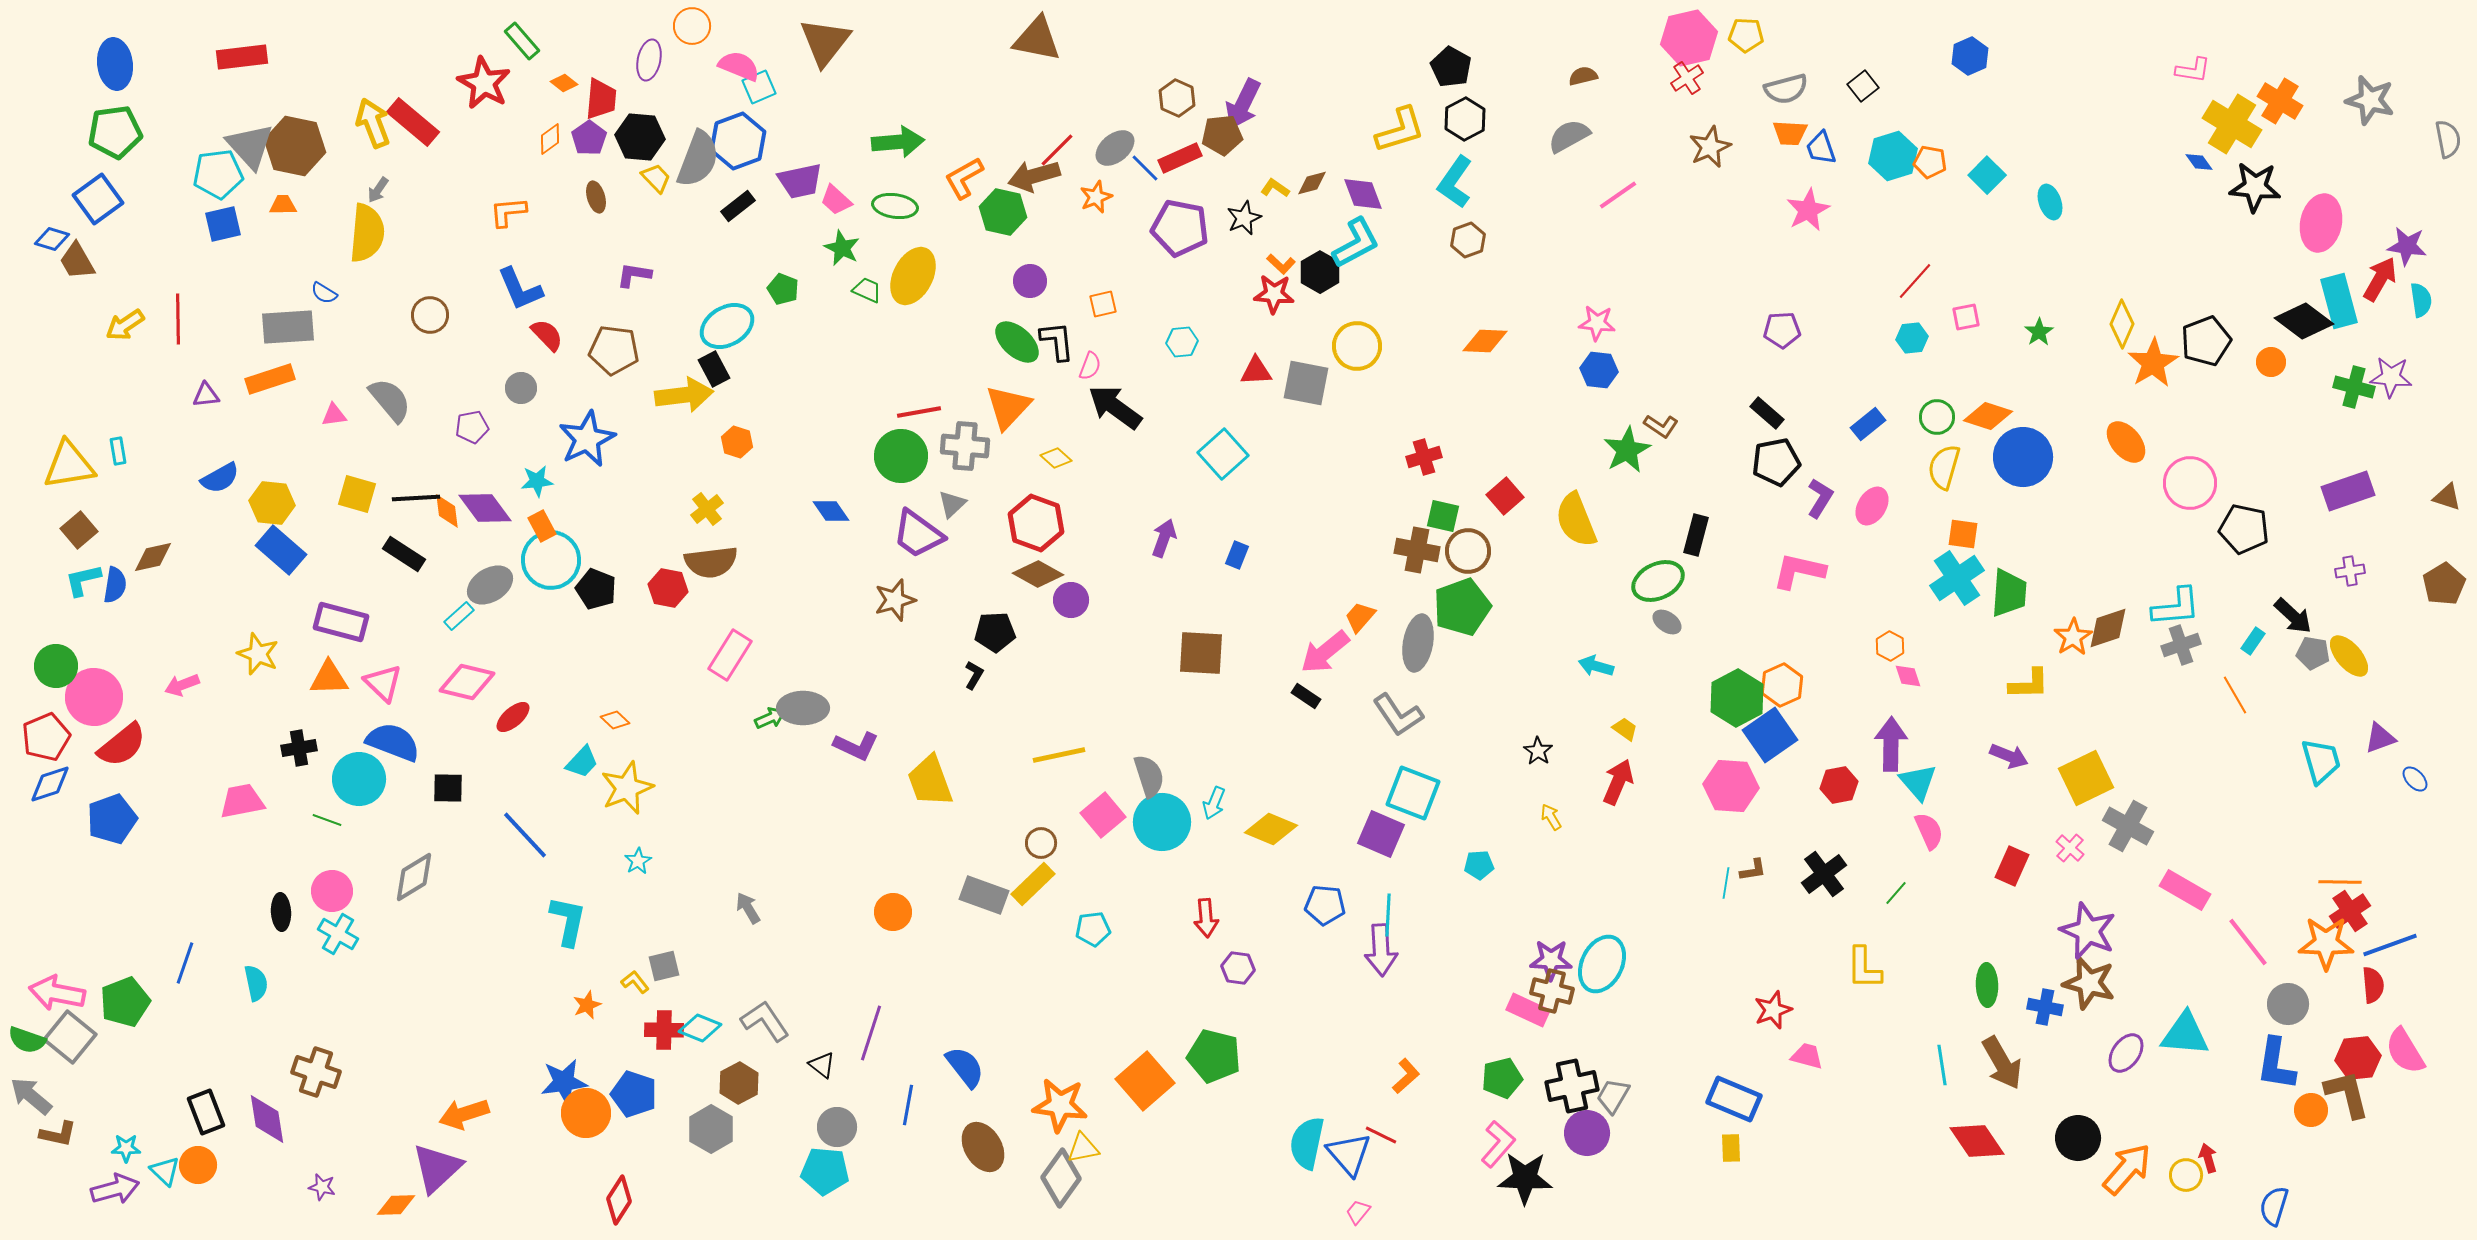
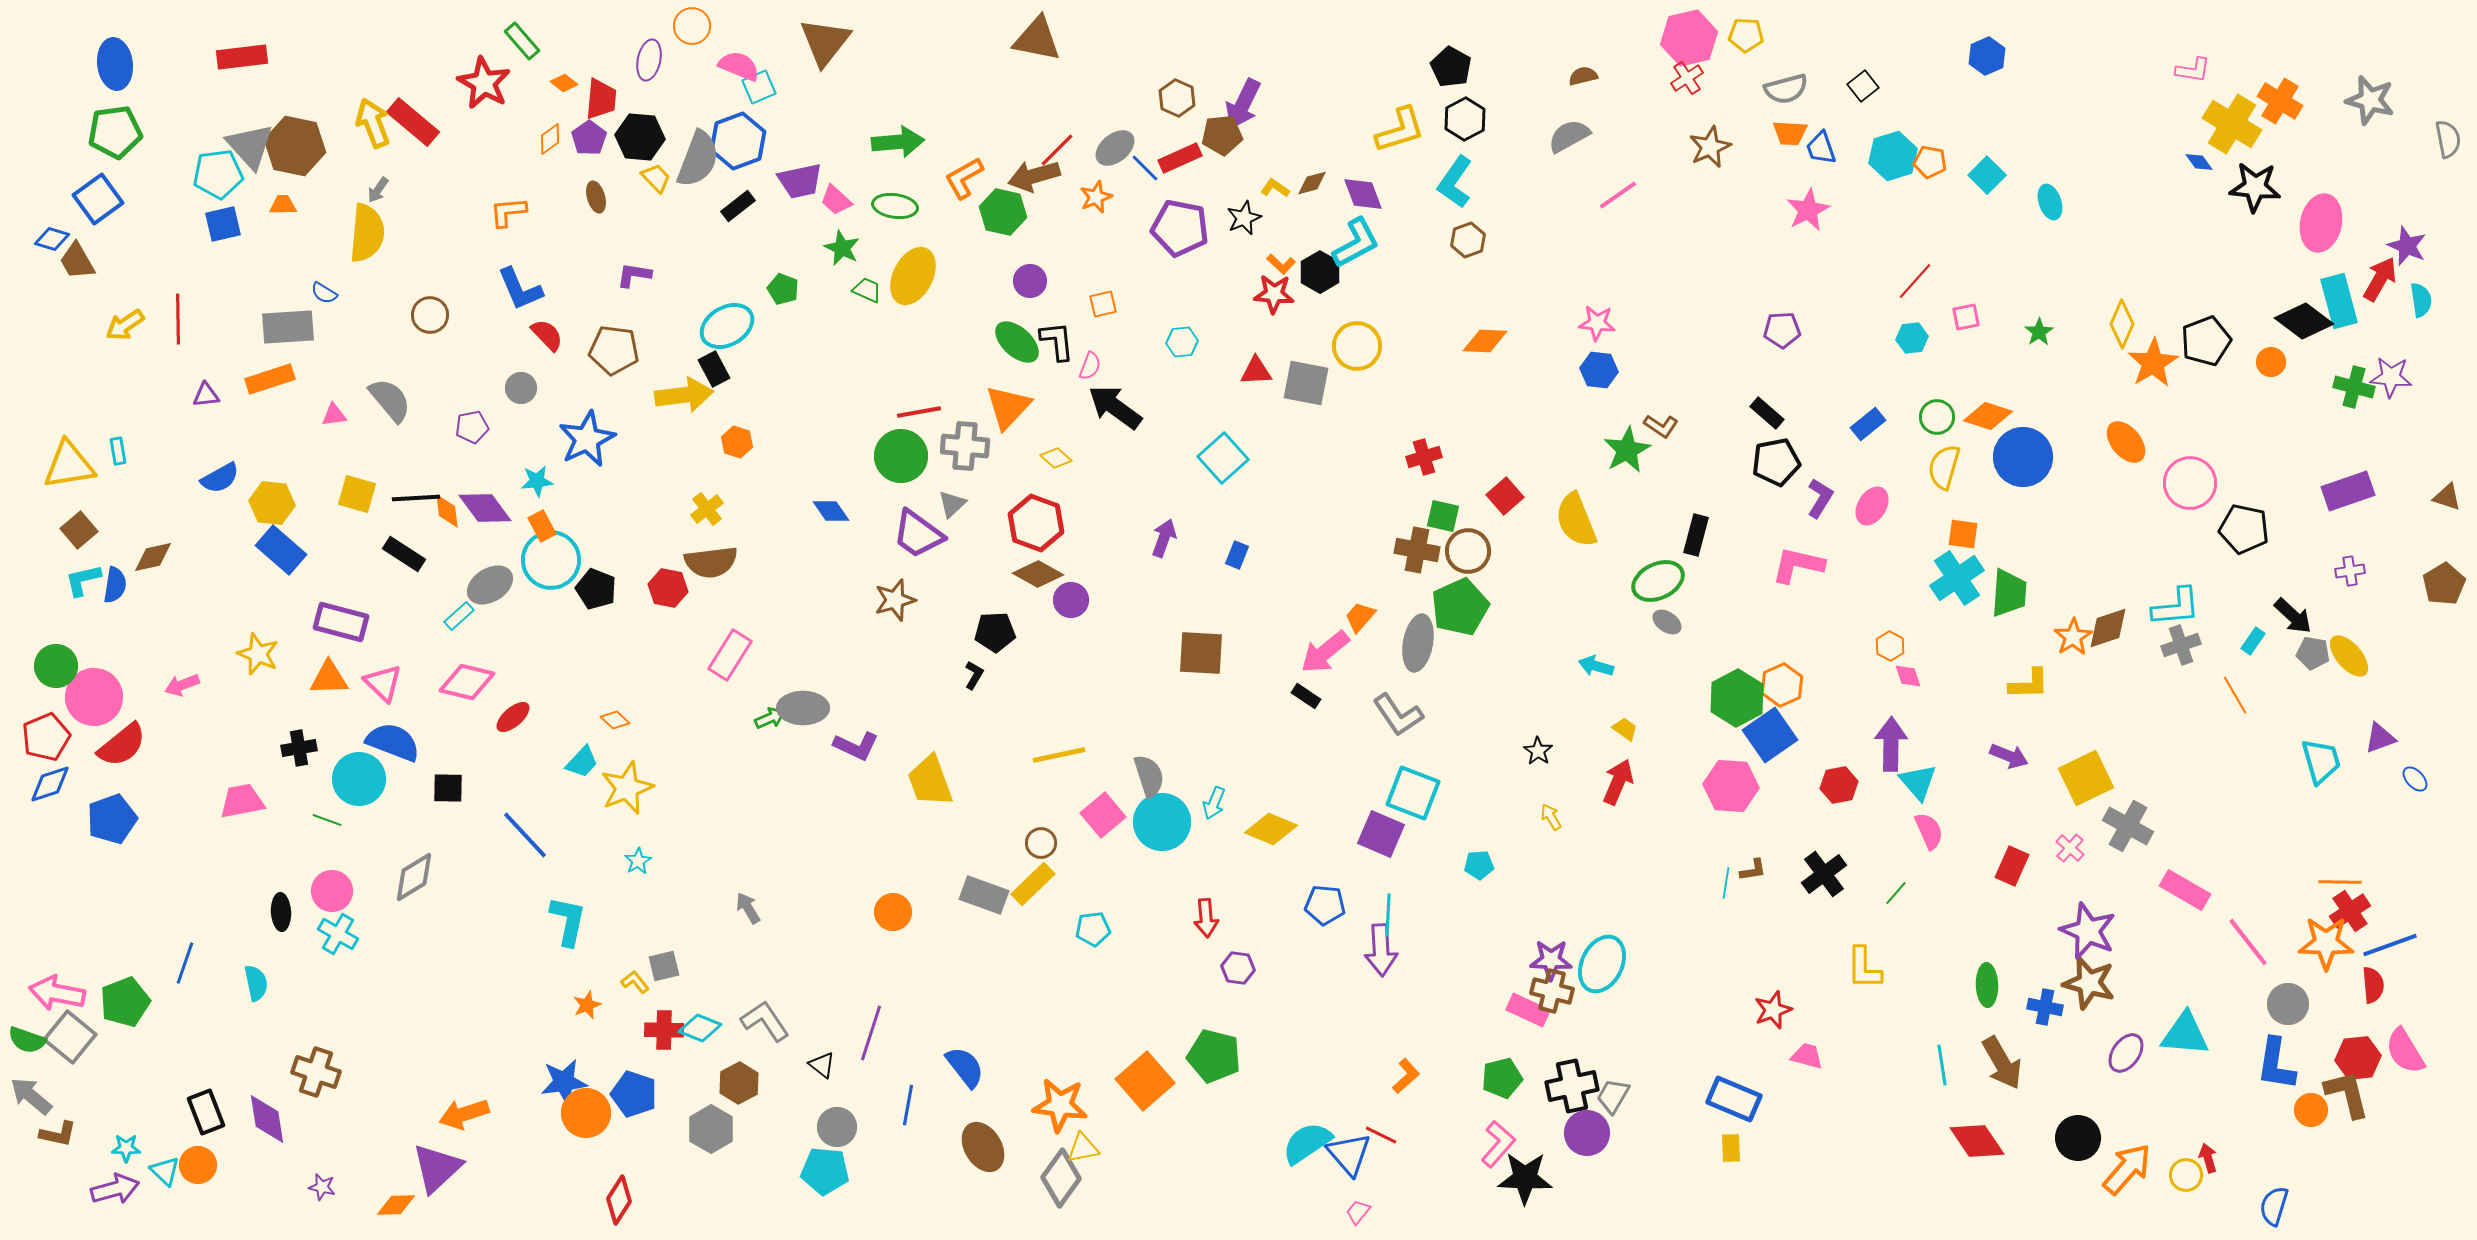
blue hexagon at (1970, 56): moved 17 px right
purple star at (2407, 246): rotated 15 degrees clockwise
cyan square at (1223, 454): moved 4 px down
pink L-shape at (1799, 571): moved 1 px left, 6 px up
green pentagon at (1462, 607): moved 2 px left; rotated 4 degrees counterclockwise
cyan semicircle at (1307, 1143): rotated 44 degrees clockwise
